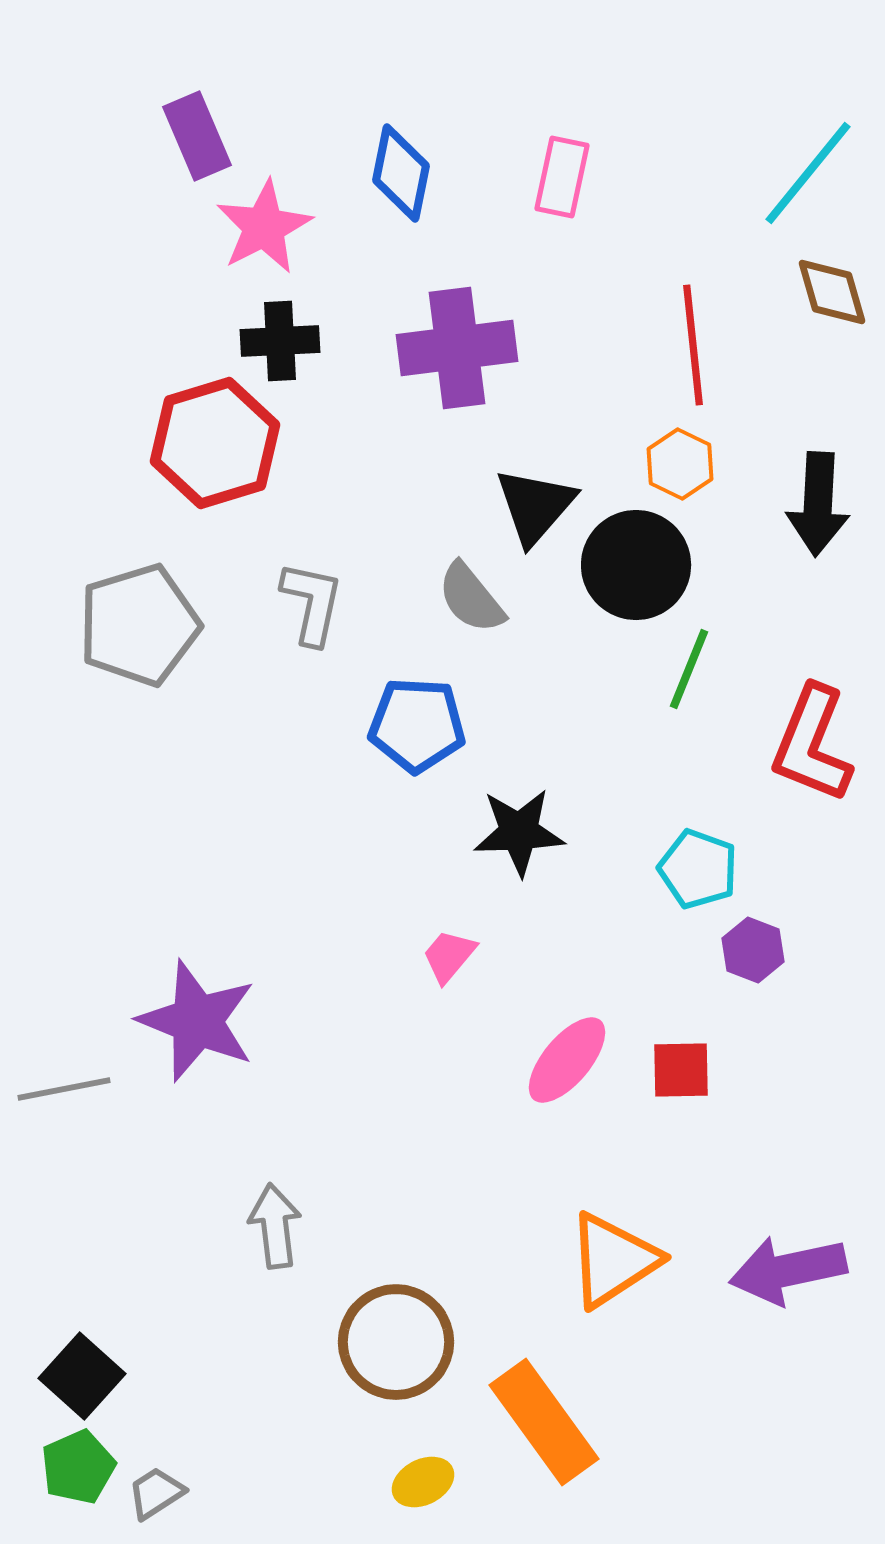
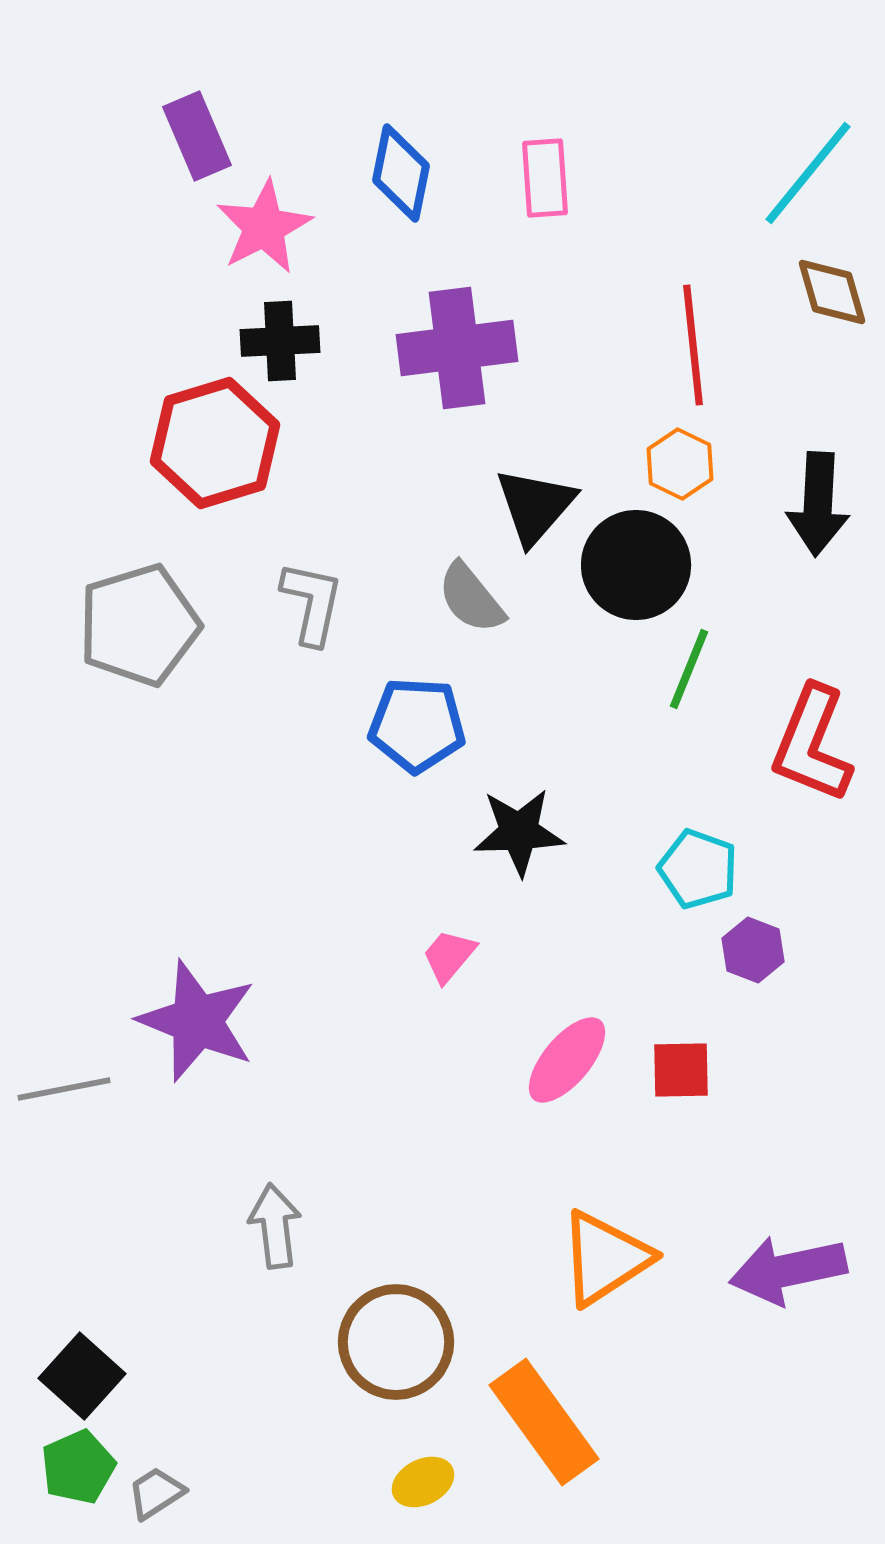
pink rectangle: moved 17 px left, 1 px down; rotated 16 degrees counterclockwise
orange triangle: moved 8 px left, 2 px up
